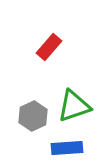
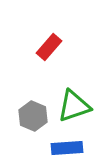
gray hexagon: rotated 12 degrees counterclockwise
